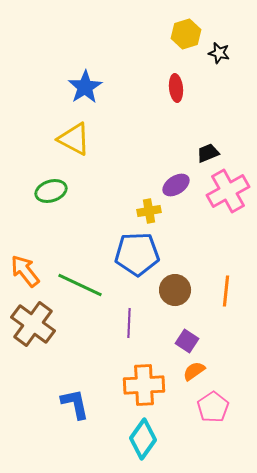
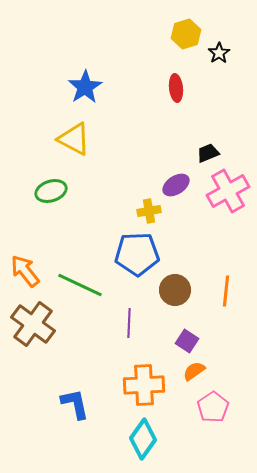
black star: rotated 25 degrees clockwise
